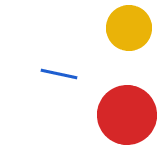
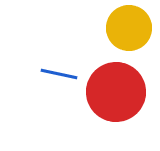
red circle: moved 11 px left, 23 px up
